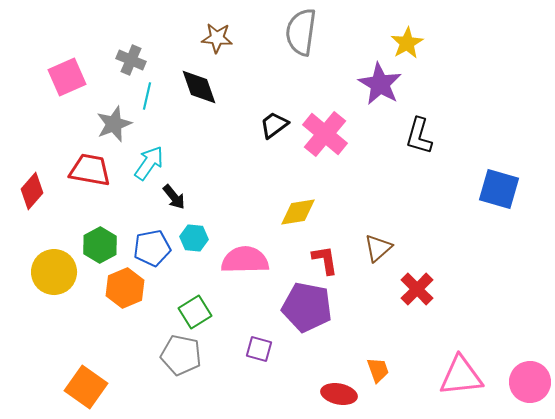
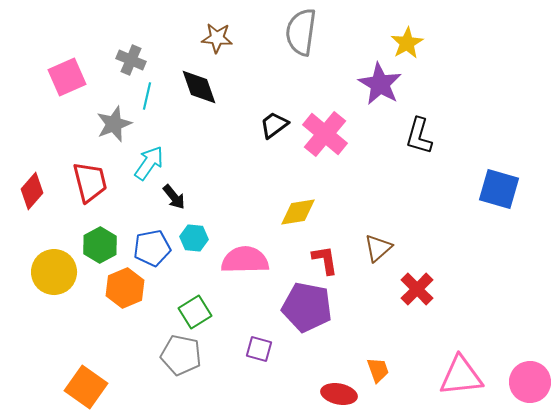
red trapezoid: moved 12 px down; rotated 66 degrees clockwise
